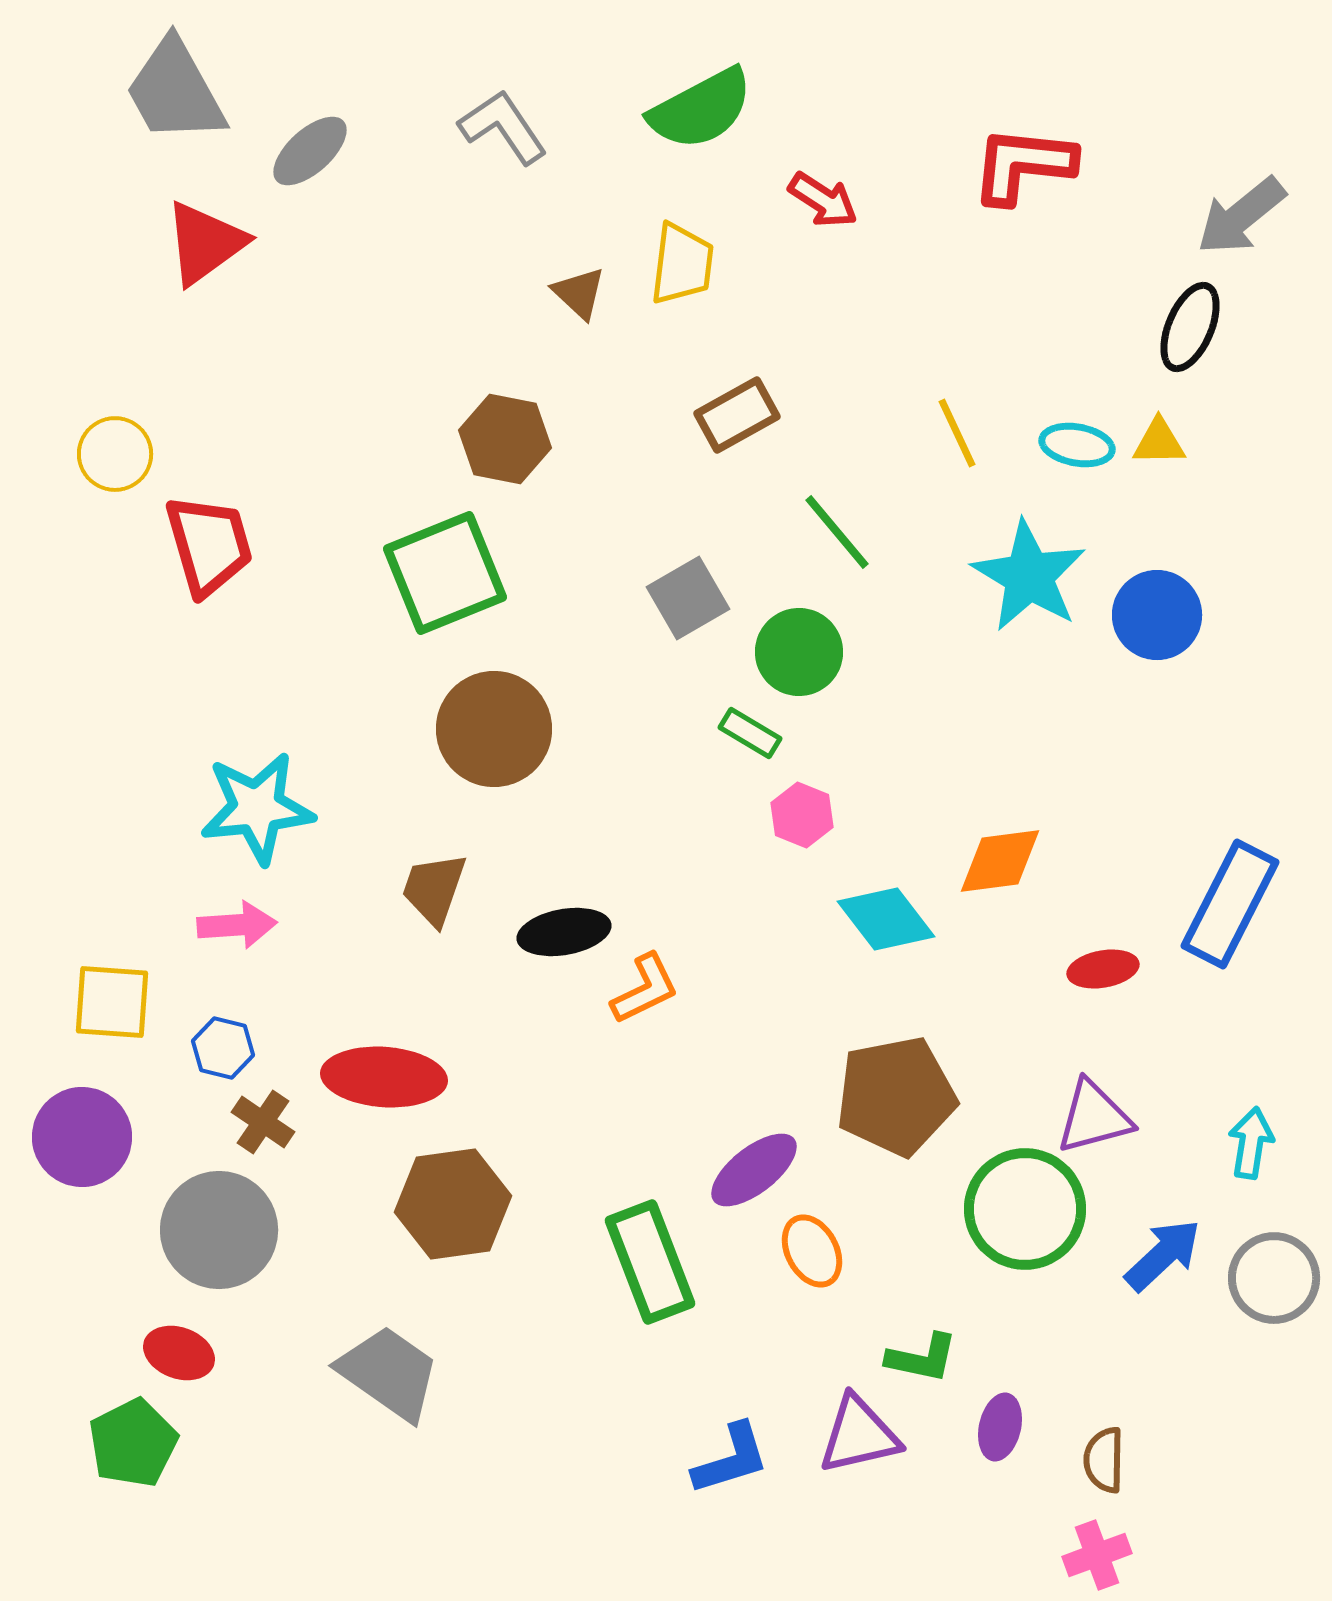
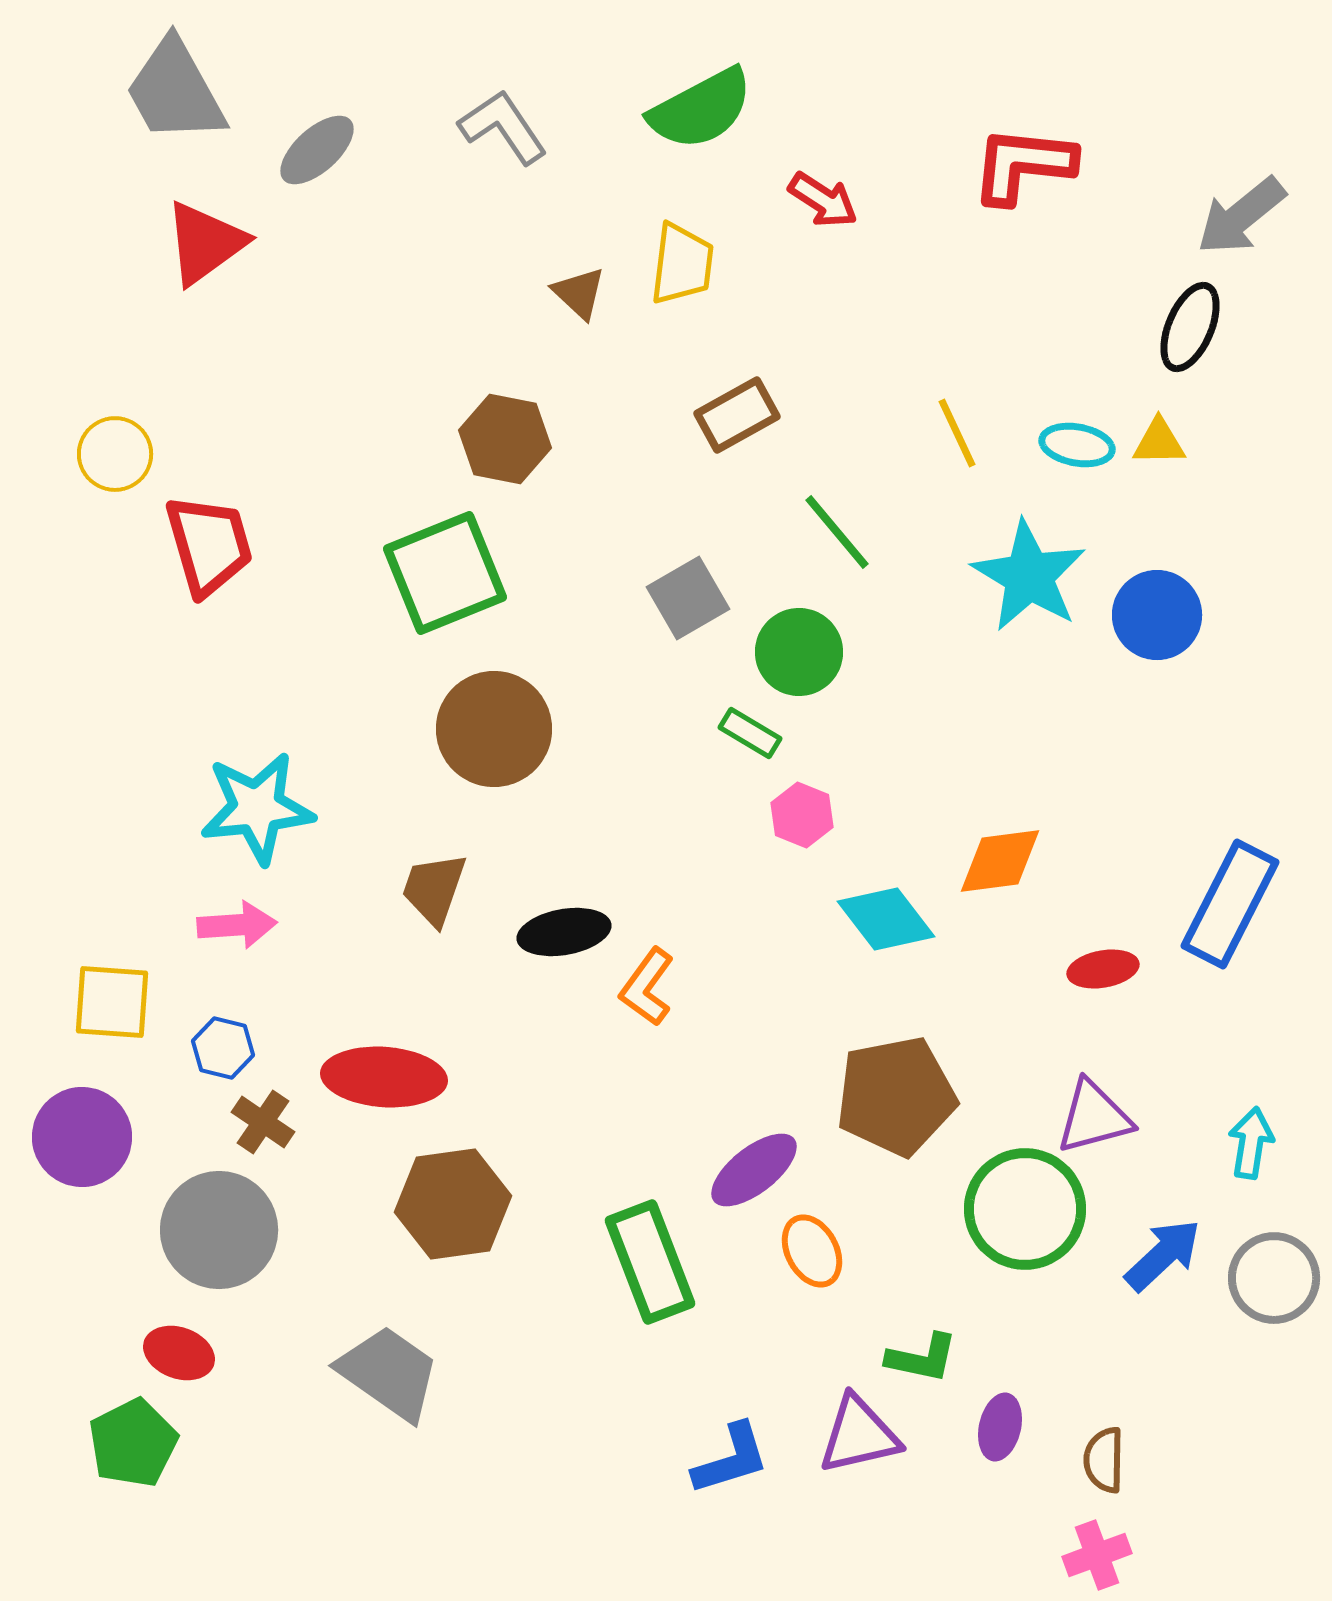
gray ellipse at (310, 151): moved 7 px right, 1 px up
orange L-shape at (645, 989): moved 2 px right, 2 px up; rotated 152 degrees clockwise
